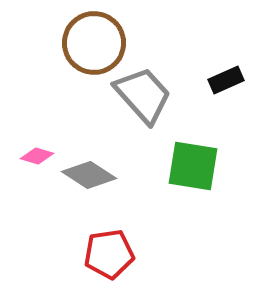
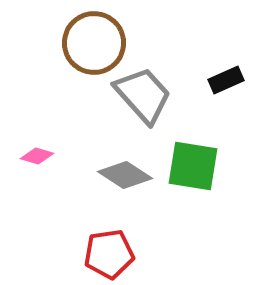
gray diamond: moved 36 px right
